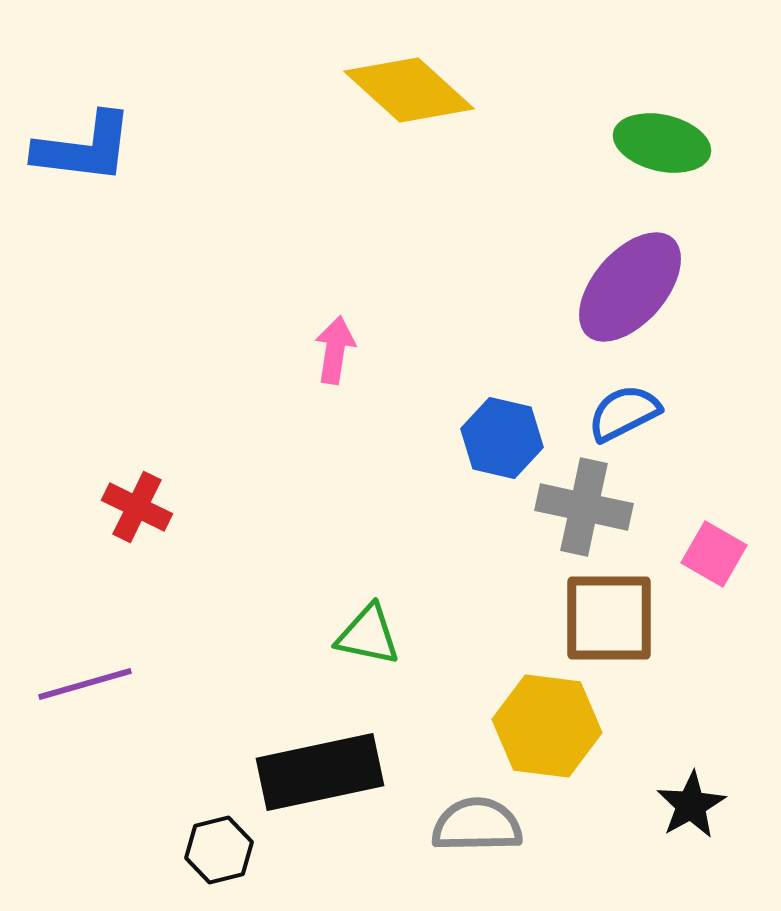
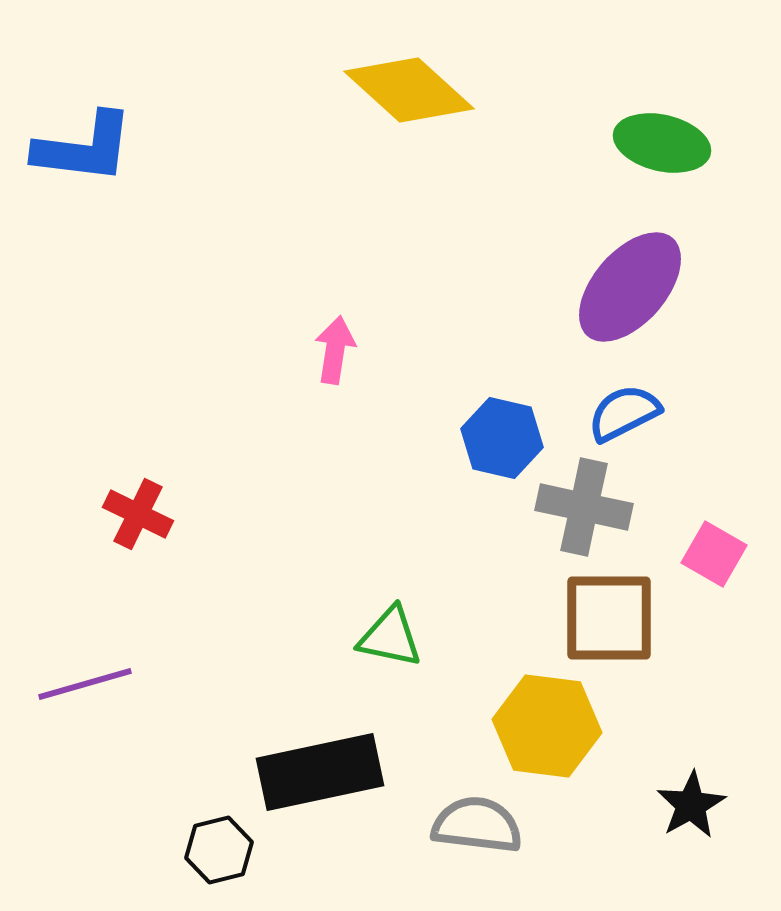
red cross: moved 1 px right, 7 px down
green triangle: moved 22 px right, 2 px down
gray semicircle: rotated 8 degrees clockwise
